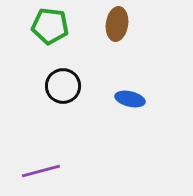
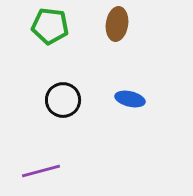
black circle: moved 14 px down
